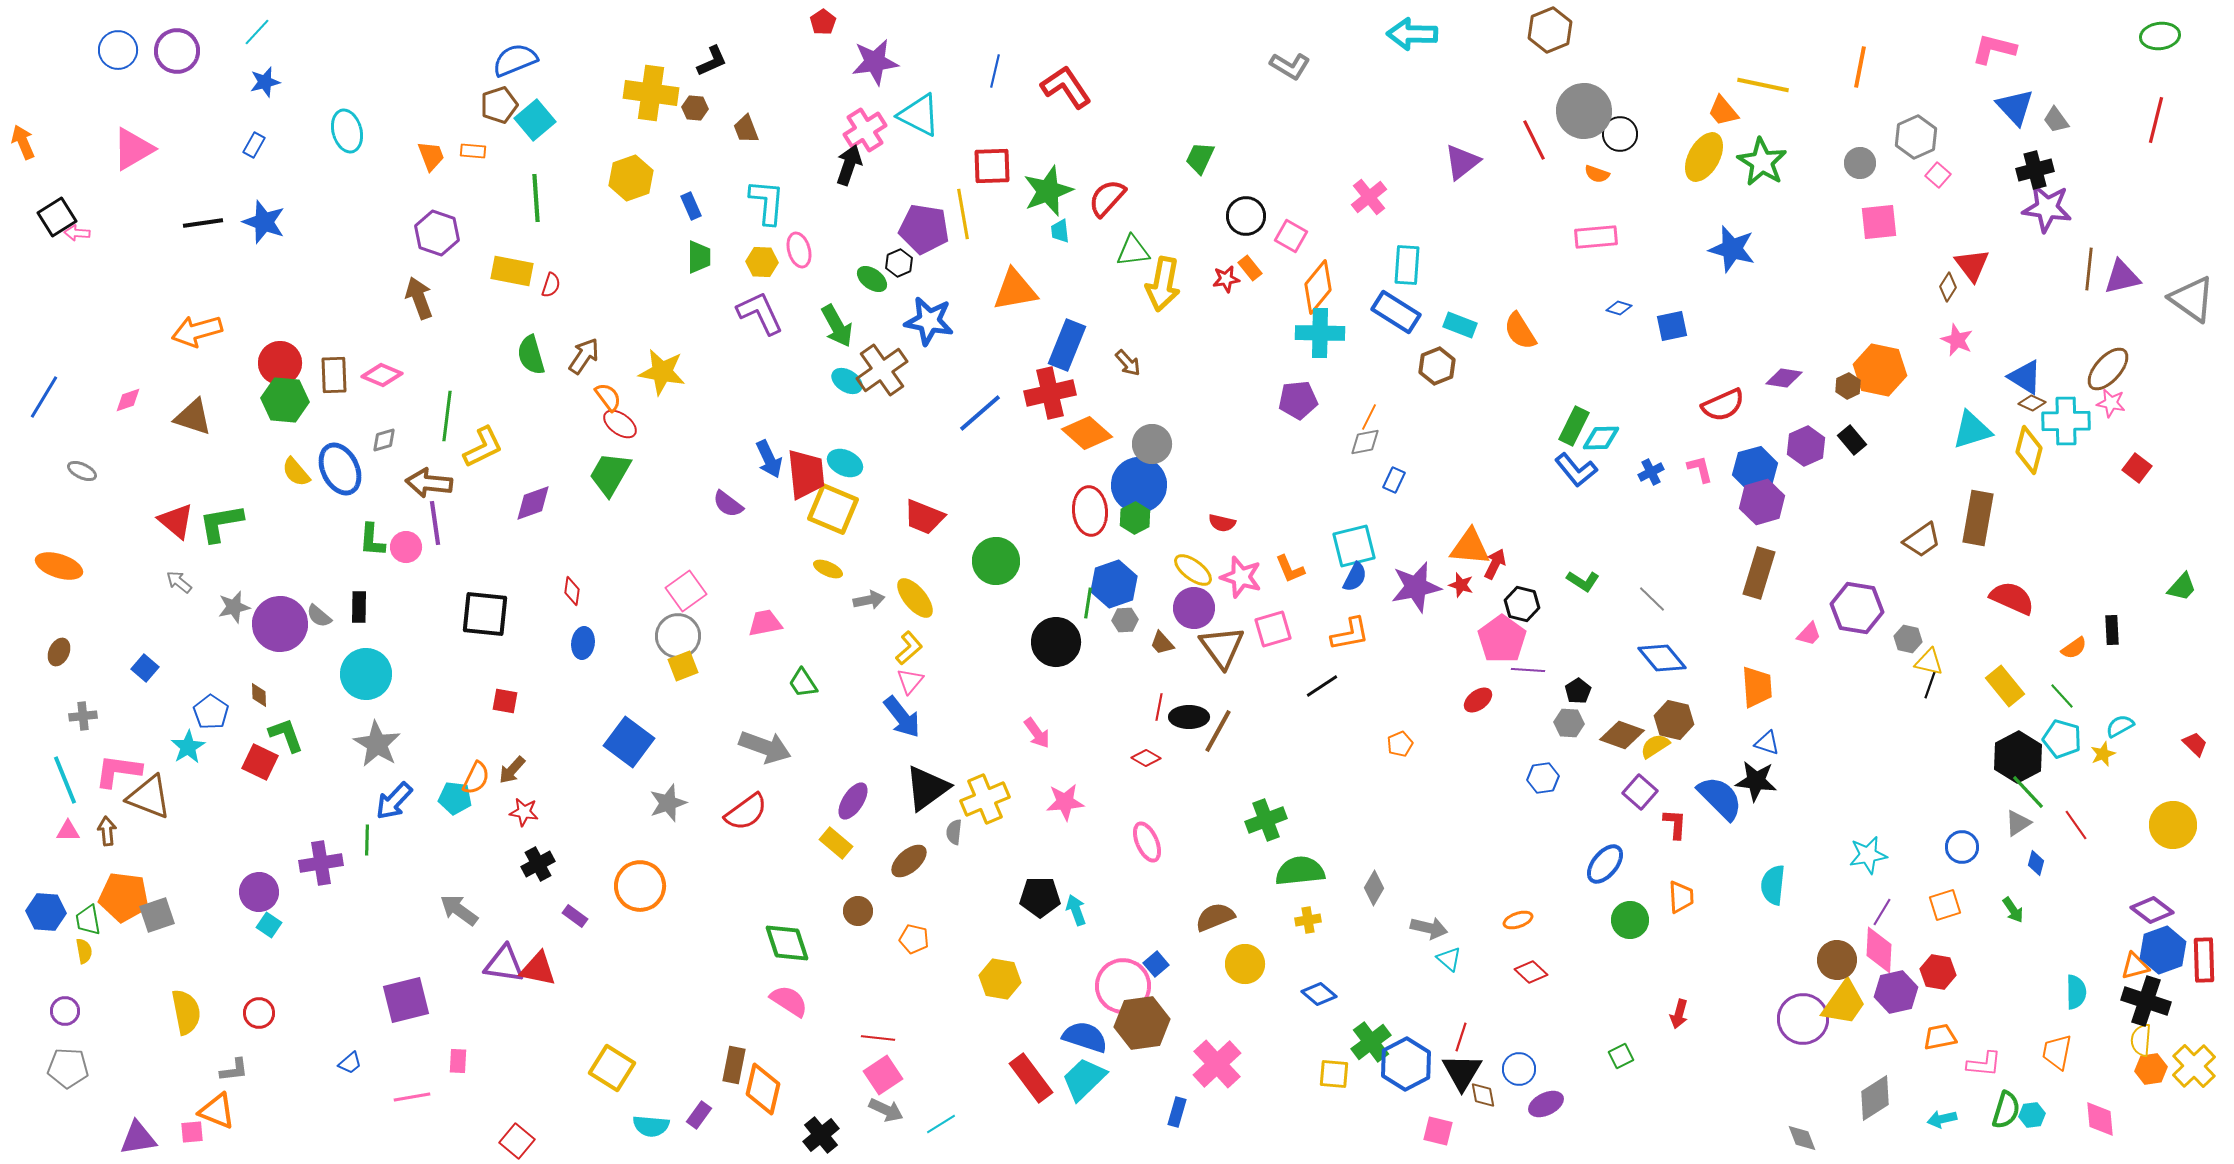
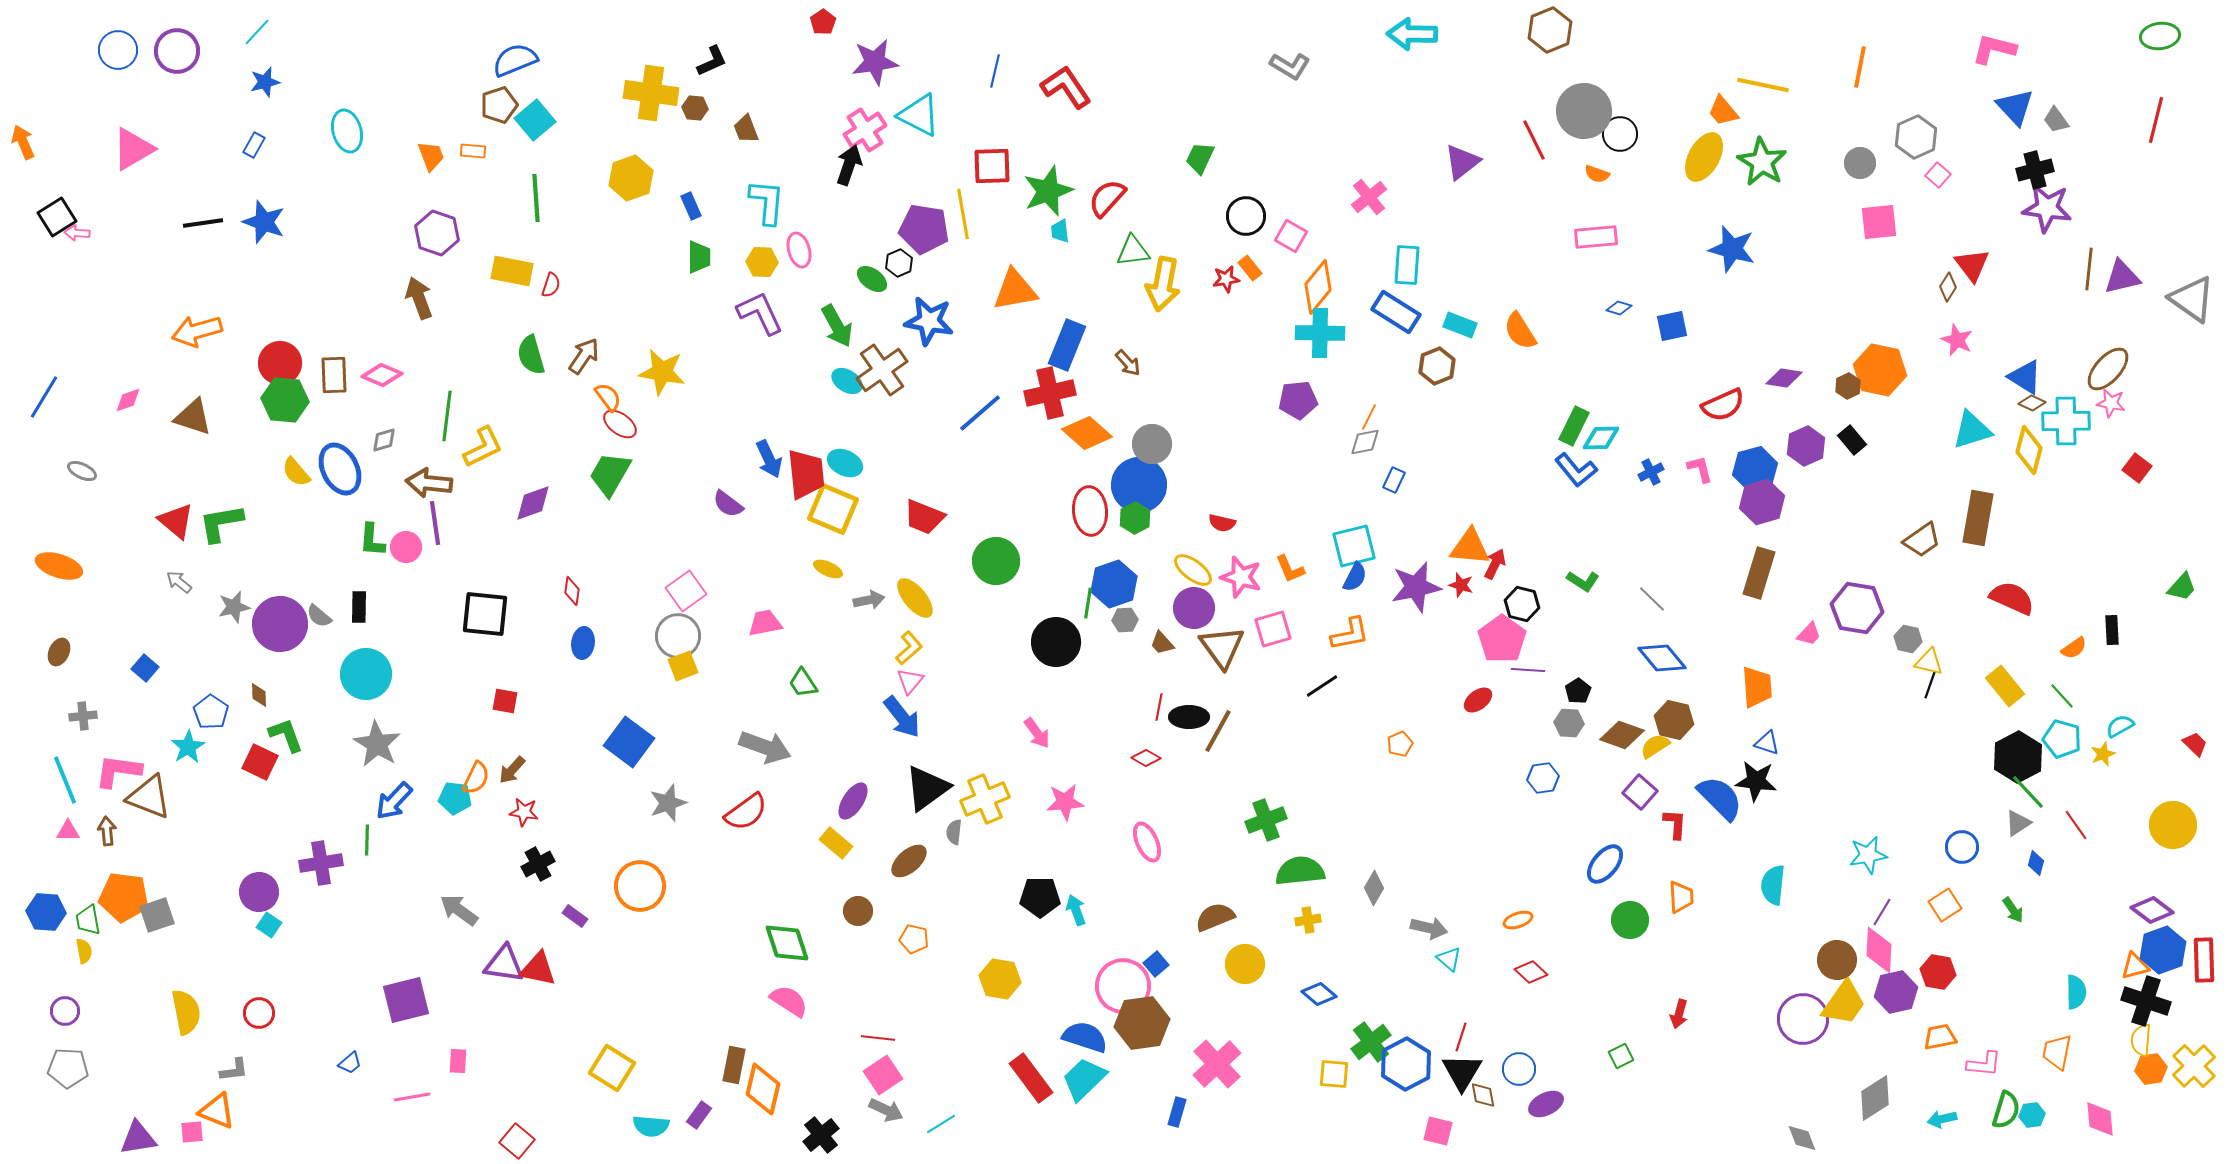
orange square at (1945, 905): rotated 16 degrees counterclockwise
